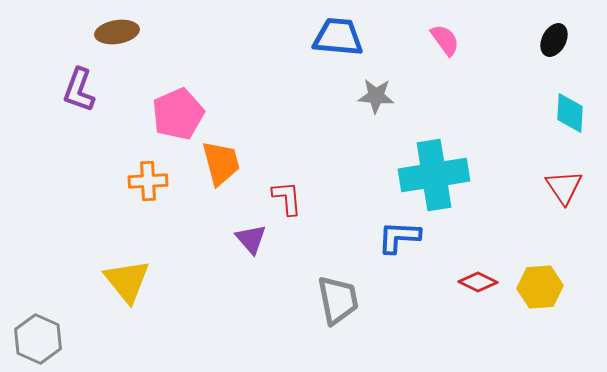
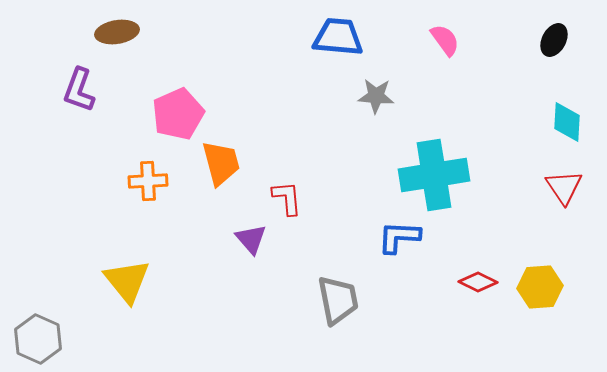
cyan diamond: moved 3 px left, 9 px down
